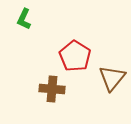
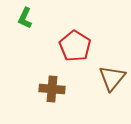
green L-shape: moved 1 px right, 1 px up
red pentagon: moved 10 px up
